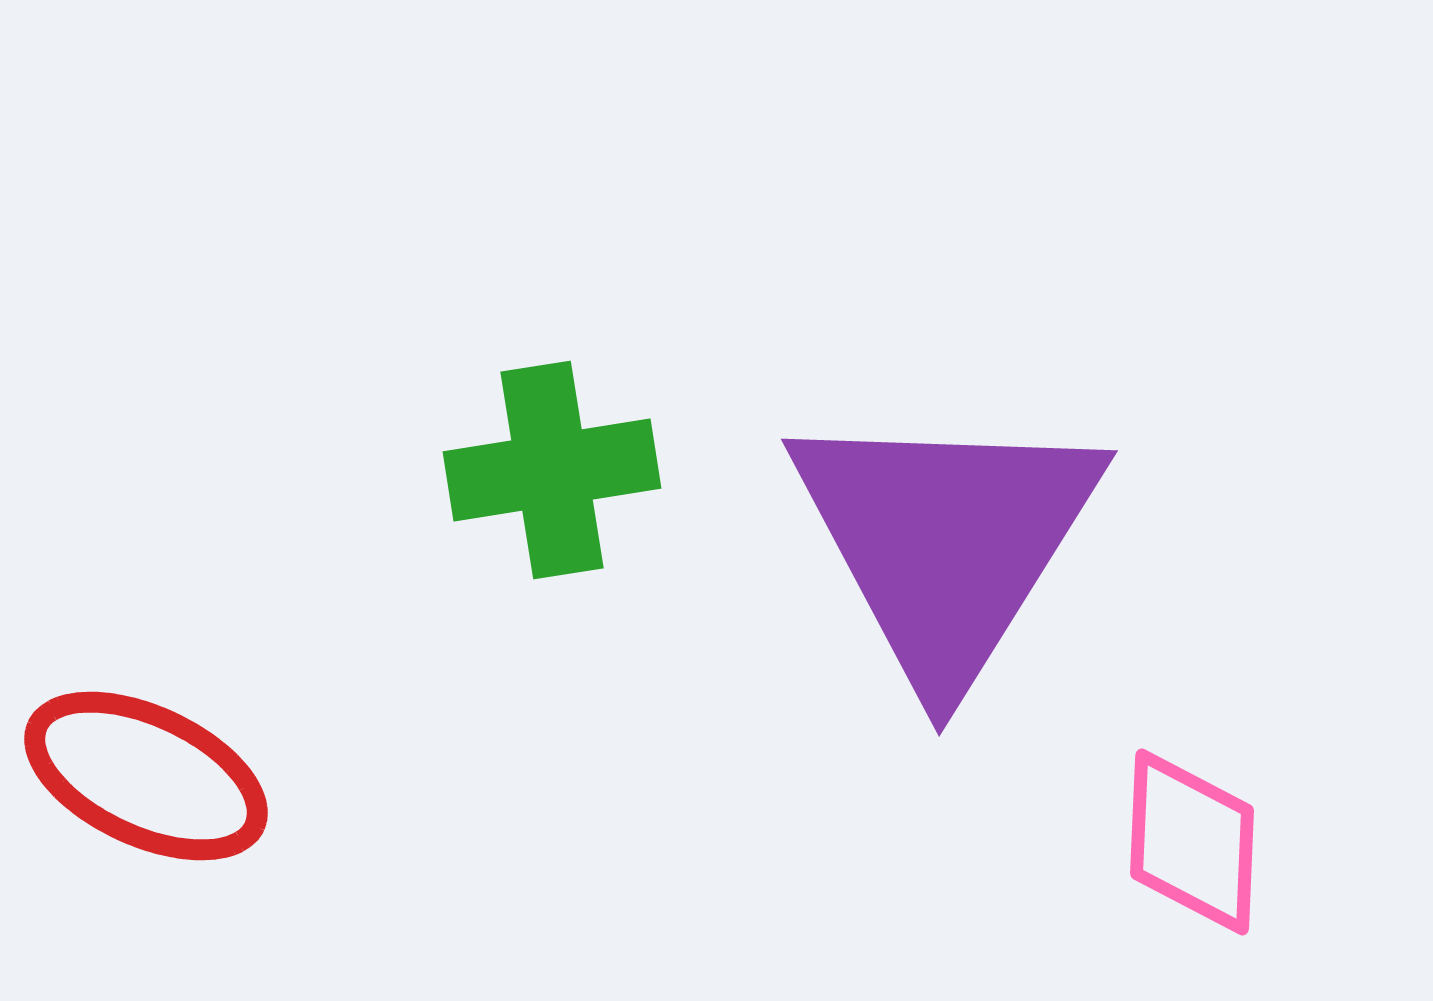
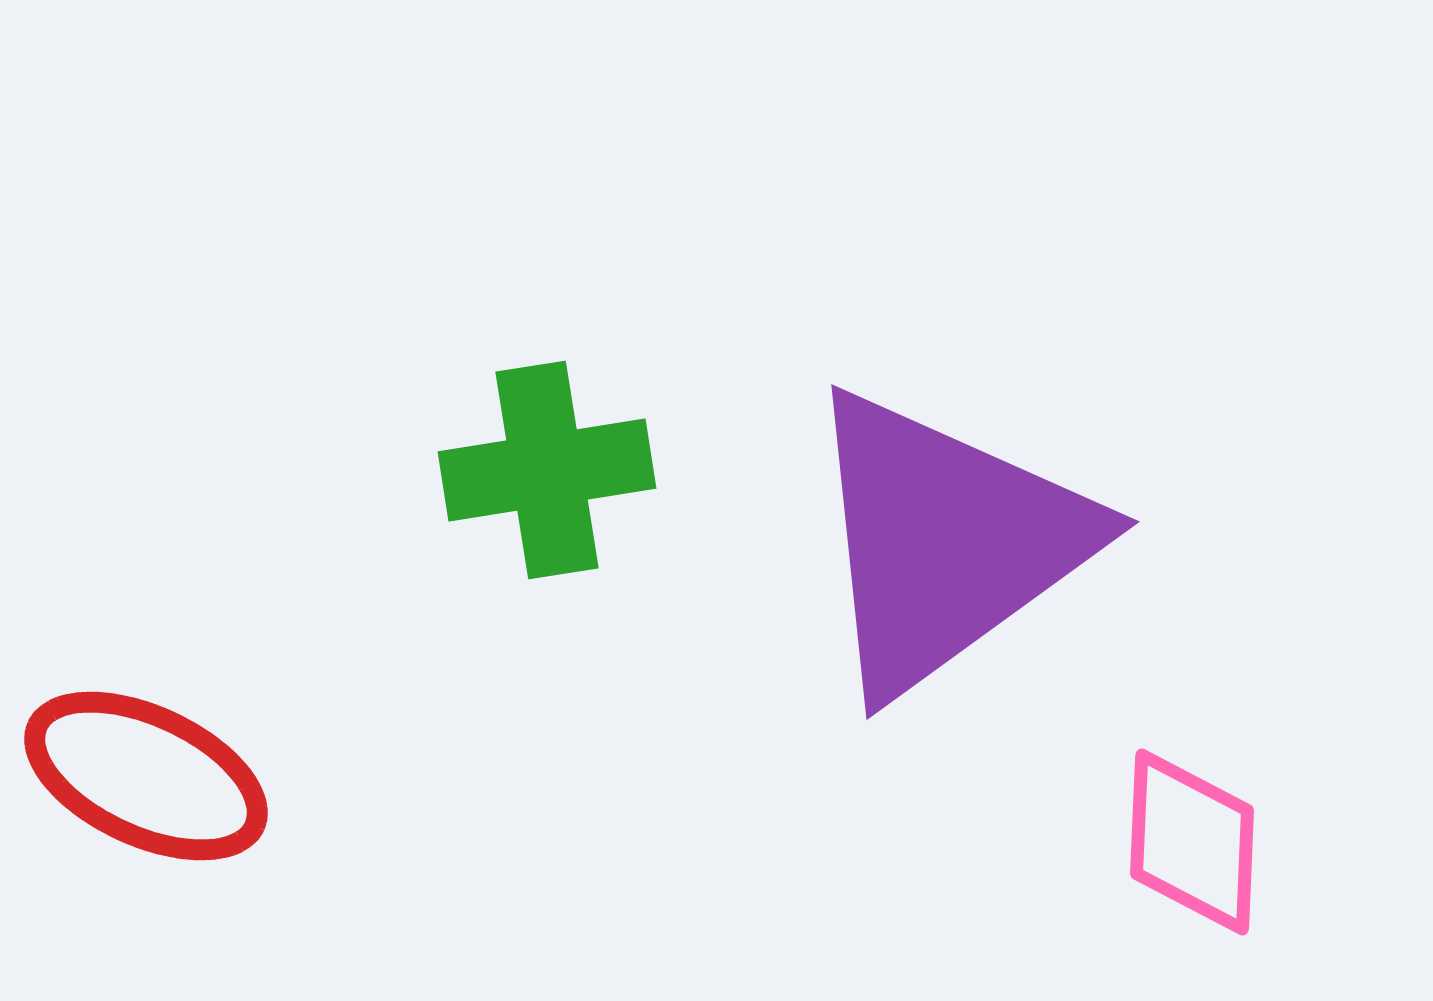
green cross: moved 5 px left
purple triangle: rotated 22 degrees clockwise
